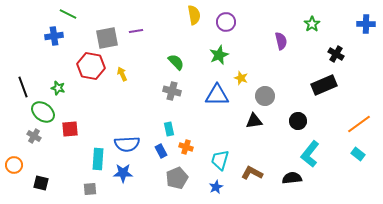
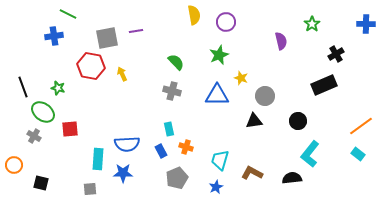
black cross at (336, 54): rotated 28 degrees clockwise
orange line at (359, 124): moved 2 px right, 2 px down
